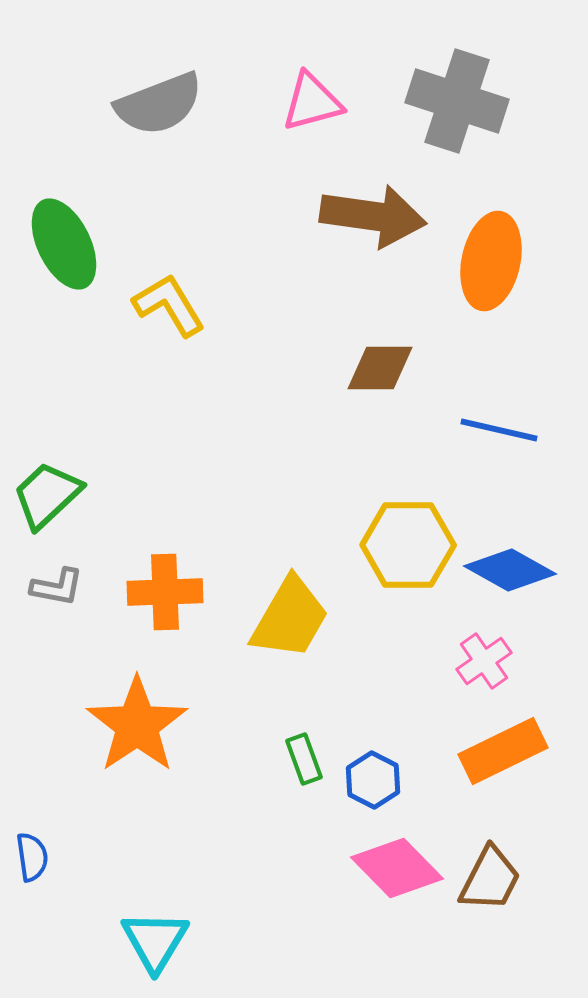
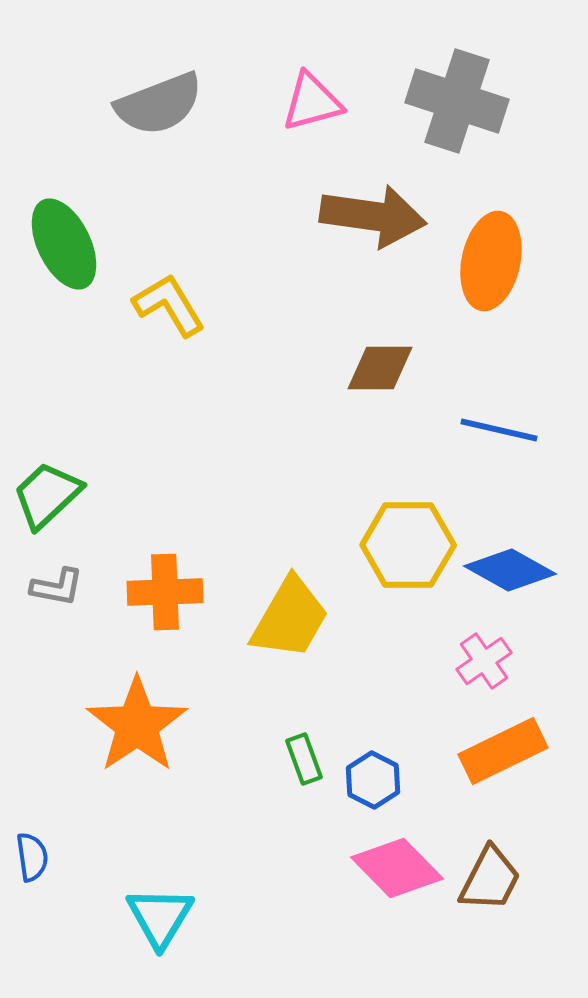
cyan triangle: moved 5 px right, 24 px up
